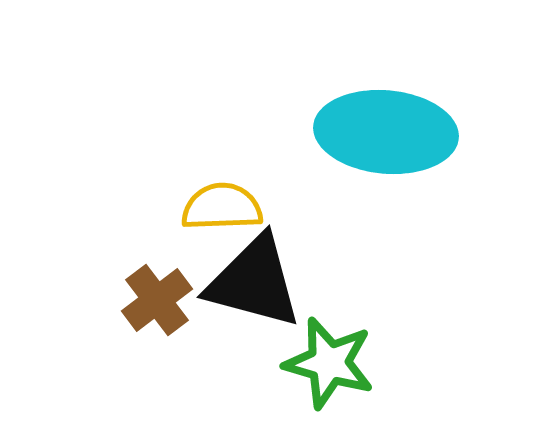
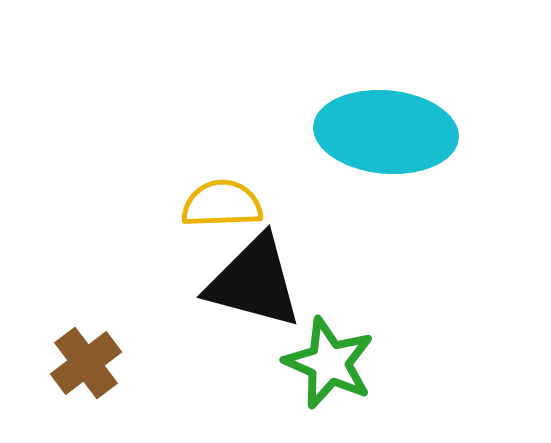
yellow semicircle: moved 3 px up
brown cross: moved 71 px left, 63 px down
green star: rotated 8 degrees clockwise
